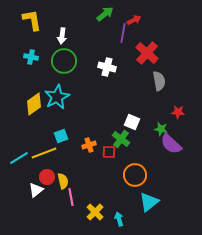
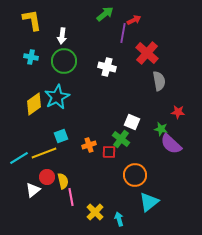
white triangle: moved 3 px left
